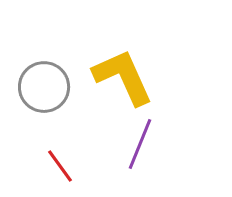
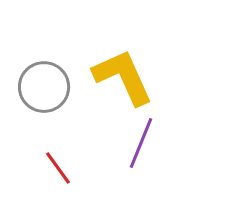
purple line: moved 1 px right, 1 px up
red line: moved 2 px left, 2 px down
